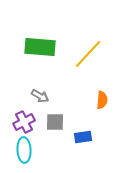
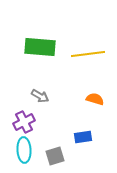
yellow line: rotated 40 degrees clockwise
orange semicircle: moved 7 px left, 1 px up; rotated 78 degrees counterclockwise
gray square: moved 34 px down; rotated 18 degrees counterclockwise
